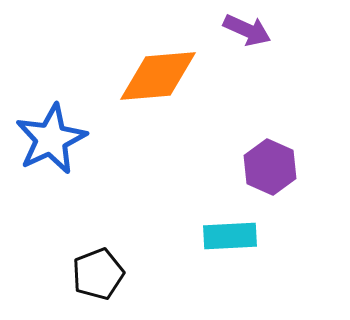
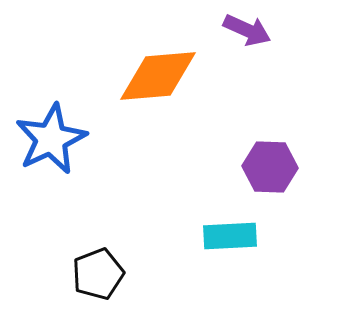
purple hexagon: rotated 22 degrees counterclockwise
